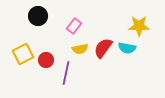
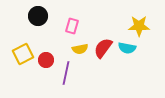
pink rectangle: moved 2 px left; rotated 21 degrees counterclockwise
